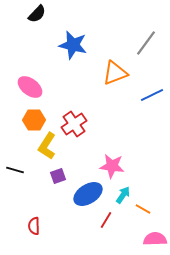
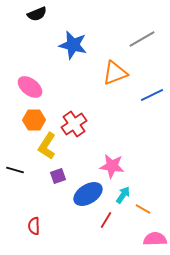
black semicircle: rotated 24 degrees clockwise
gray line: moved 4 px left, 4 px up; rotated 24 degrees clockwise
